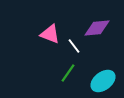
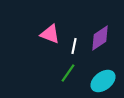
purple diamond: moved 3 px right, 10 px down; rotated 28 degrees counterclockwise
white line: rotated 49 degrees clockwise
